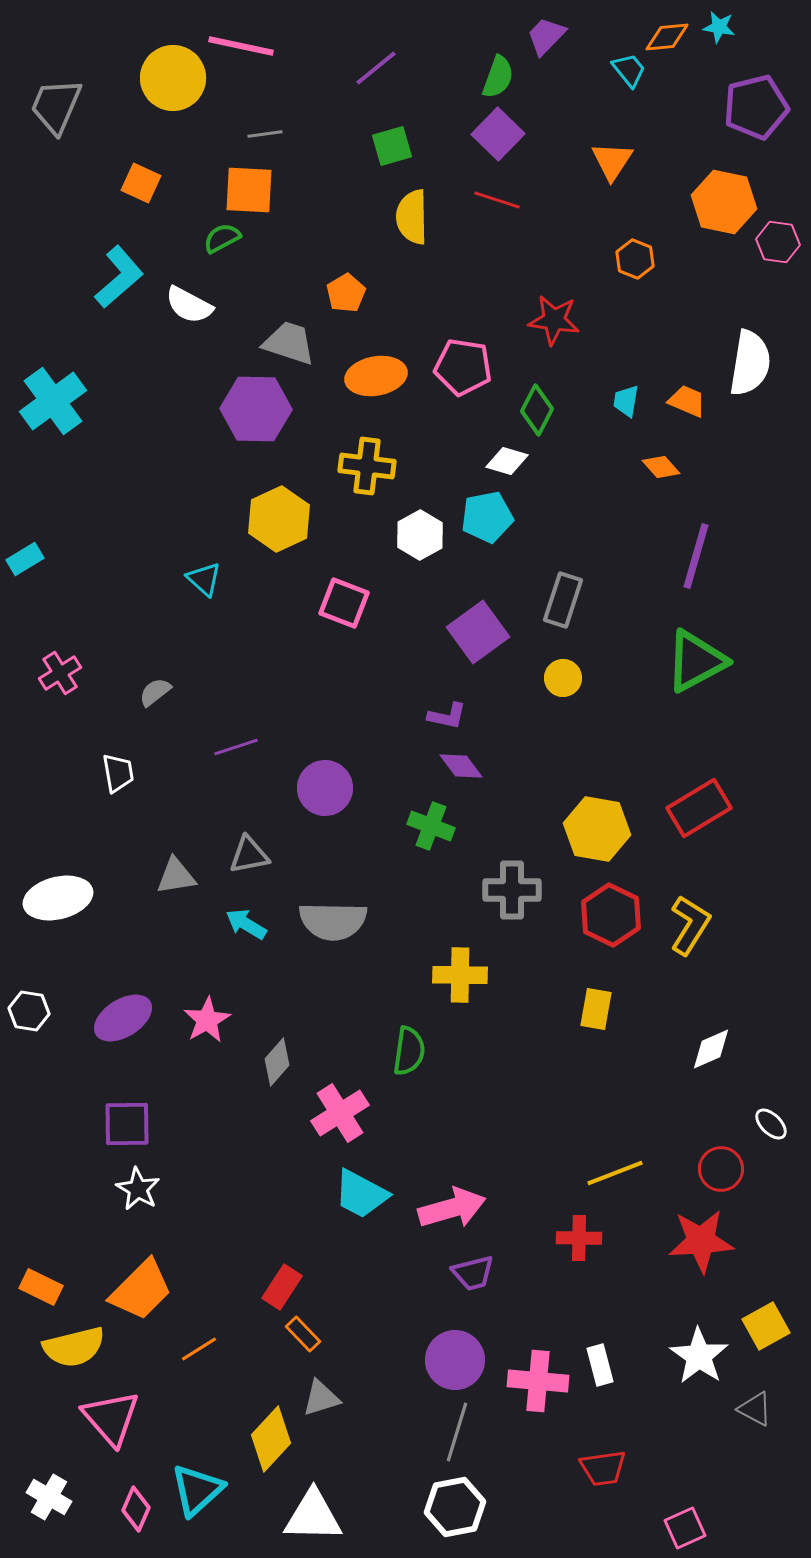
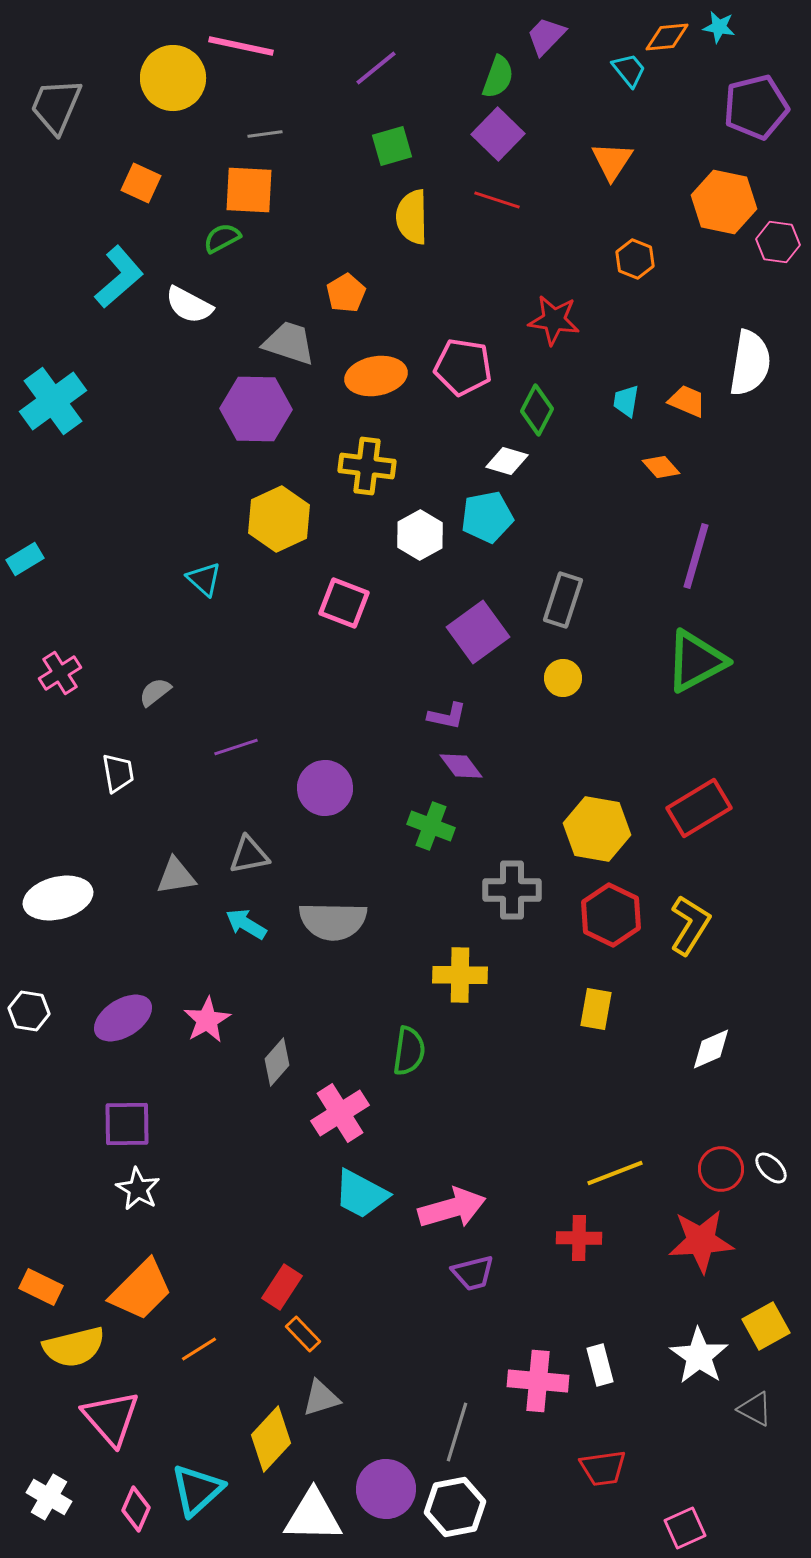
white ellipse at (771, 1124): moved 44 px down
purple circle at (455, 1360): moved 69 px left, 129 px down
